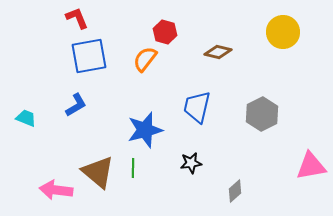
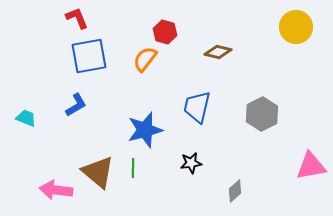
yellow circle: moved 13 px right, 5 px up
